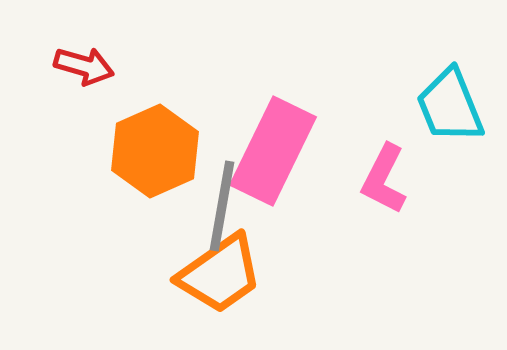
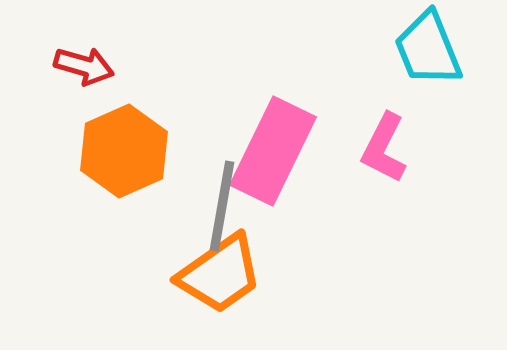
cyan trapezoid: moved 22 px left, 57 px up
orange hexagon: moved 31 px left
pink L-shape: moved 31 px up
